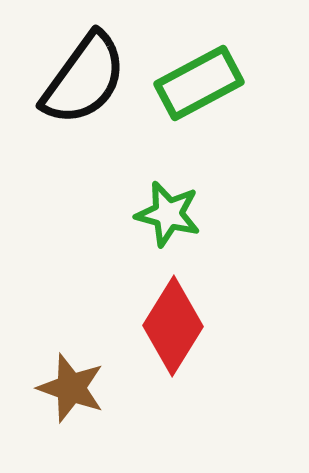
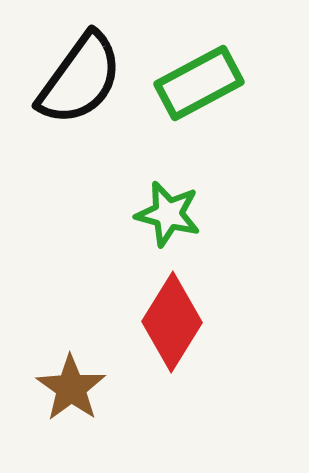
black semicircle: moved 4 px left
red diamond: moved 1 px left, 4 px up
brown star: rotated 16 degrees clockwise
